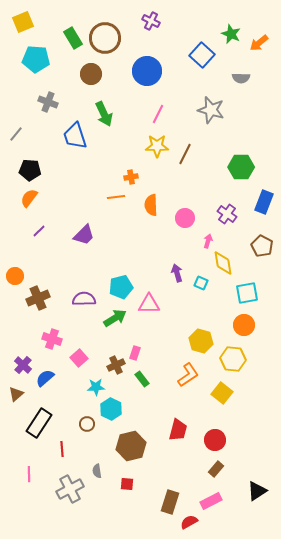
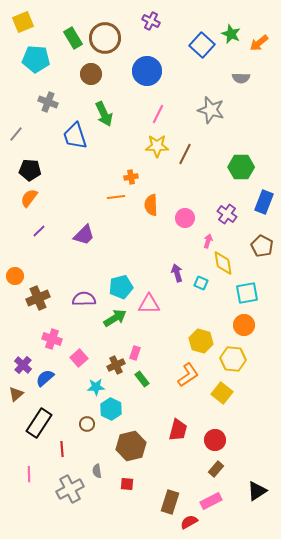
blue square at (202, 55): moved 10 px up
